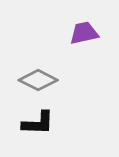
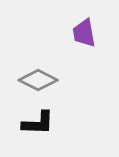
purple trapezoid: rotated 88 degrees counterclockwise
